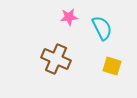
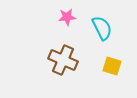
pink star: moved 2 px left
brown cross: moved 7 px right, 1 px down
